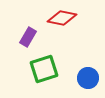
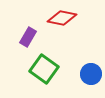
green square: rotated 36 degrees counterclockwise
blue circle: moved 3 px right, 4 px up
